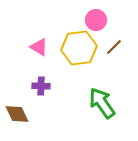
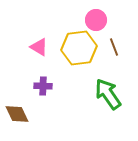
brown line: rotated 66 degrees counterclockwise
purple cross: moved 2 px right
green arrow: moved 6 px right, 9 px up
